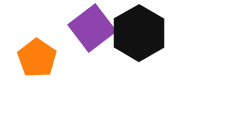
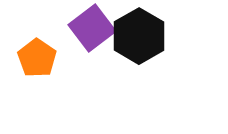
black hexagon: moved 3 px down
